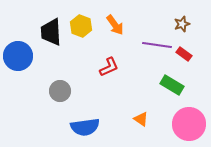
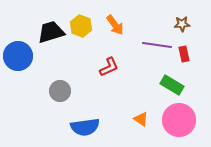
brown star: rotated 14 degrees clockwise
black trapezoid: rotated 76 degrees clockwise
red rectangle: rotated 42 degrees clockwise
pink circle: moved 10 px left, 4 px up
